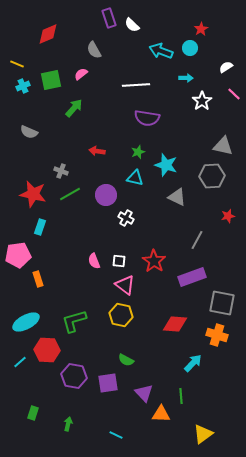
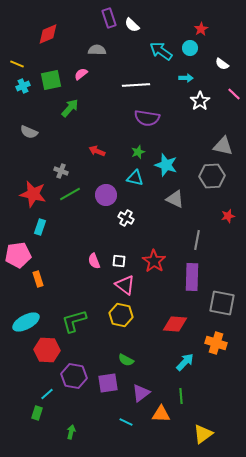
gray semicircle at (94, 50): moved 3 px right; rotated 120 degrees clockwise
cyan arrow at (161, 51): rotated 15 degrees clockwise
white semicircle at (226, 67): moved 4 px left, 3 px up; rotated 112 degrees counterclockwise
white star at (202, 101): moved 2 px left
green arrow at (74, 108): moved 4 px left
red arrow at (97, 151): rotated 14 degrees clockwise
gray triangle at (177, 197): moved 2 px left, 2 px down
gray line at (197, 240): rotated 18 degrees counterclockwise
purple rectangle at (192, 277): rotated 68 degrees counterclockwise
orange cross at (217, 335): moved 1 px left, 8 px down
cyan line at (20, 362): moved 27 px right, 32 px down
cyan arrow at (193, 363): moved 8 px left, 1 px up
purple triangle at (144, 393): moved 3 px left; rotated 36 degrees clockwise
green rectangle at (33, 413): moved 4 px right
green arrow at (68, 424): moved 3 px right, 8 px down
cyan line at (116, 435): moved 10 px right, 13 px up
